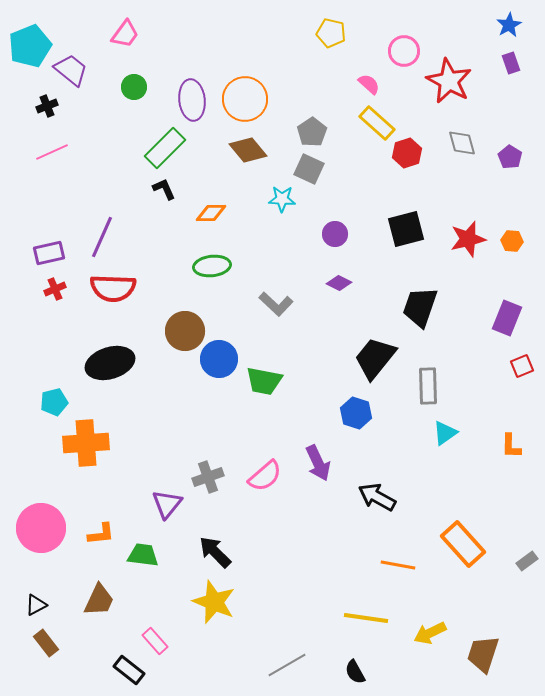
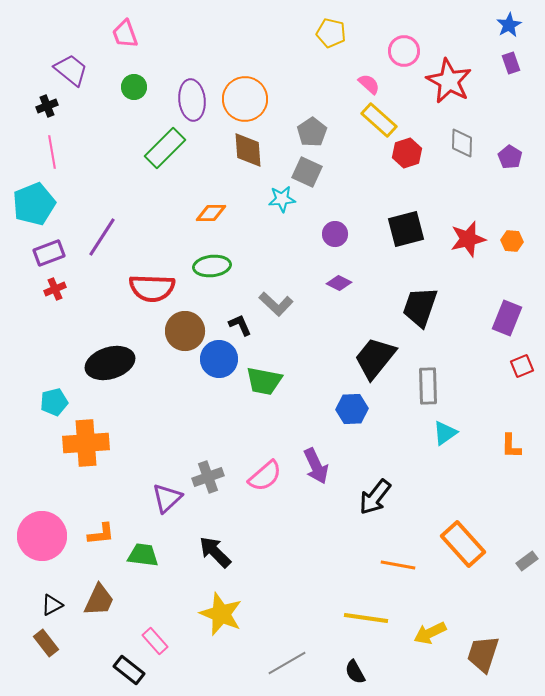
pink trapezoid at (125, 34): rotated 124 degrees clockwise
cyan pentagon at (30, 46): moved 4 px right, 158 px down
yellow rectangle at (377, 123): moved 2 px right, 3 px up
gray diamond at (462, 143): rotated 16 degrees clockwise
brown diamond at (248, 150): rotated 36 degrees clockwise
pink line at (52, 152): rotated 76 degrees counterclockwise
gray square at (309, 169): moved 2 px left, 3 px down
black L-shape at (164, 189): moved 76 px right, 136 px down
cyan star at (282, 199): rotated 8 degrees counterclockwise
purple line at (102, 237): rotated 9 degrees clockwise
purple rectangle at (49, 253): rotated 8 degrees counterclockwise
red semicircle at (113, 288): moved 39 px right
blue hexagon at (356, 413): moved 4 px left, 4 px up; rotated 20 degrees counterclockwise
purple arrow at (318, 463): moved 2 px left, 3 px down
black arrow at (377, 497): moved 2 px left; rotated 81 degrees counterclockwise
purple triangle at (167, 504): moved 6 px up; rotated 8 degrees clockwise
pink circle at (41, 528): moved 1 px right, 8 px down
yellow star at (214, 602): moved 7 px right, 12 px down
black triangle at (36, 605): moved 16 px right
gray line at (287, 665): moved 2 px up
